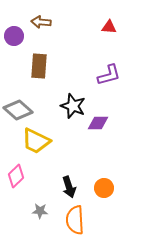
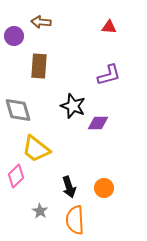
gray diamond: rotated 32 degrees clockwise
yellow trapezoid: moved 8 px down; rotated 12 degrees clockwise
gray star: rotated 28 degrees clockwise
